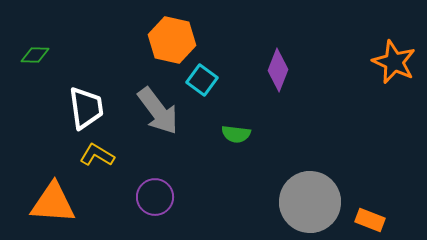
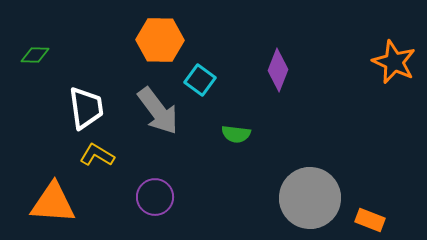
orange hexagon: moved 12 px left; rotated 12 degrees counterclockwise
cyan square: moved 2 px left
gray circle: moved 4 px up
